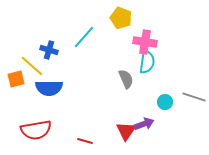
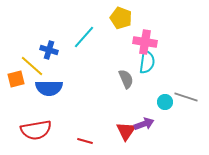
gray line: moved 8 px left
